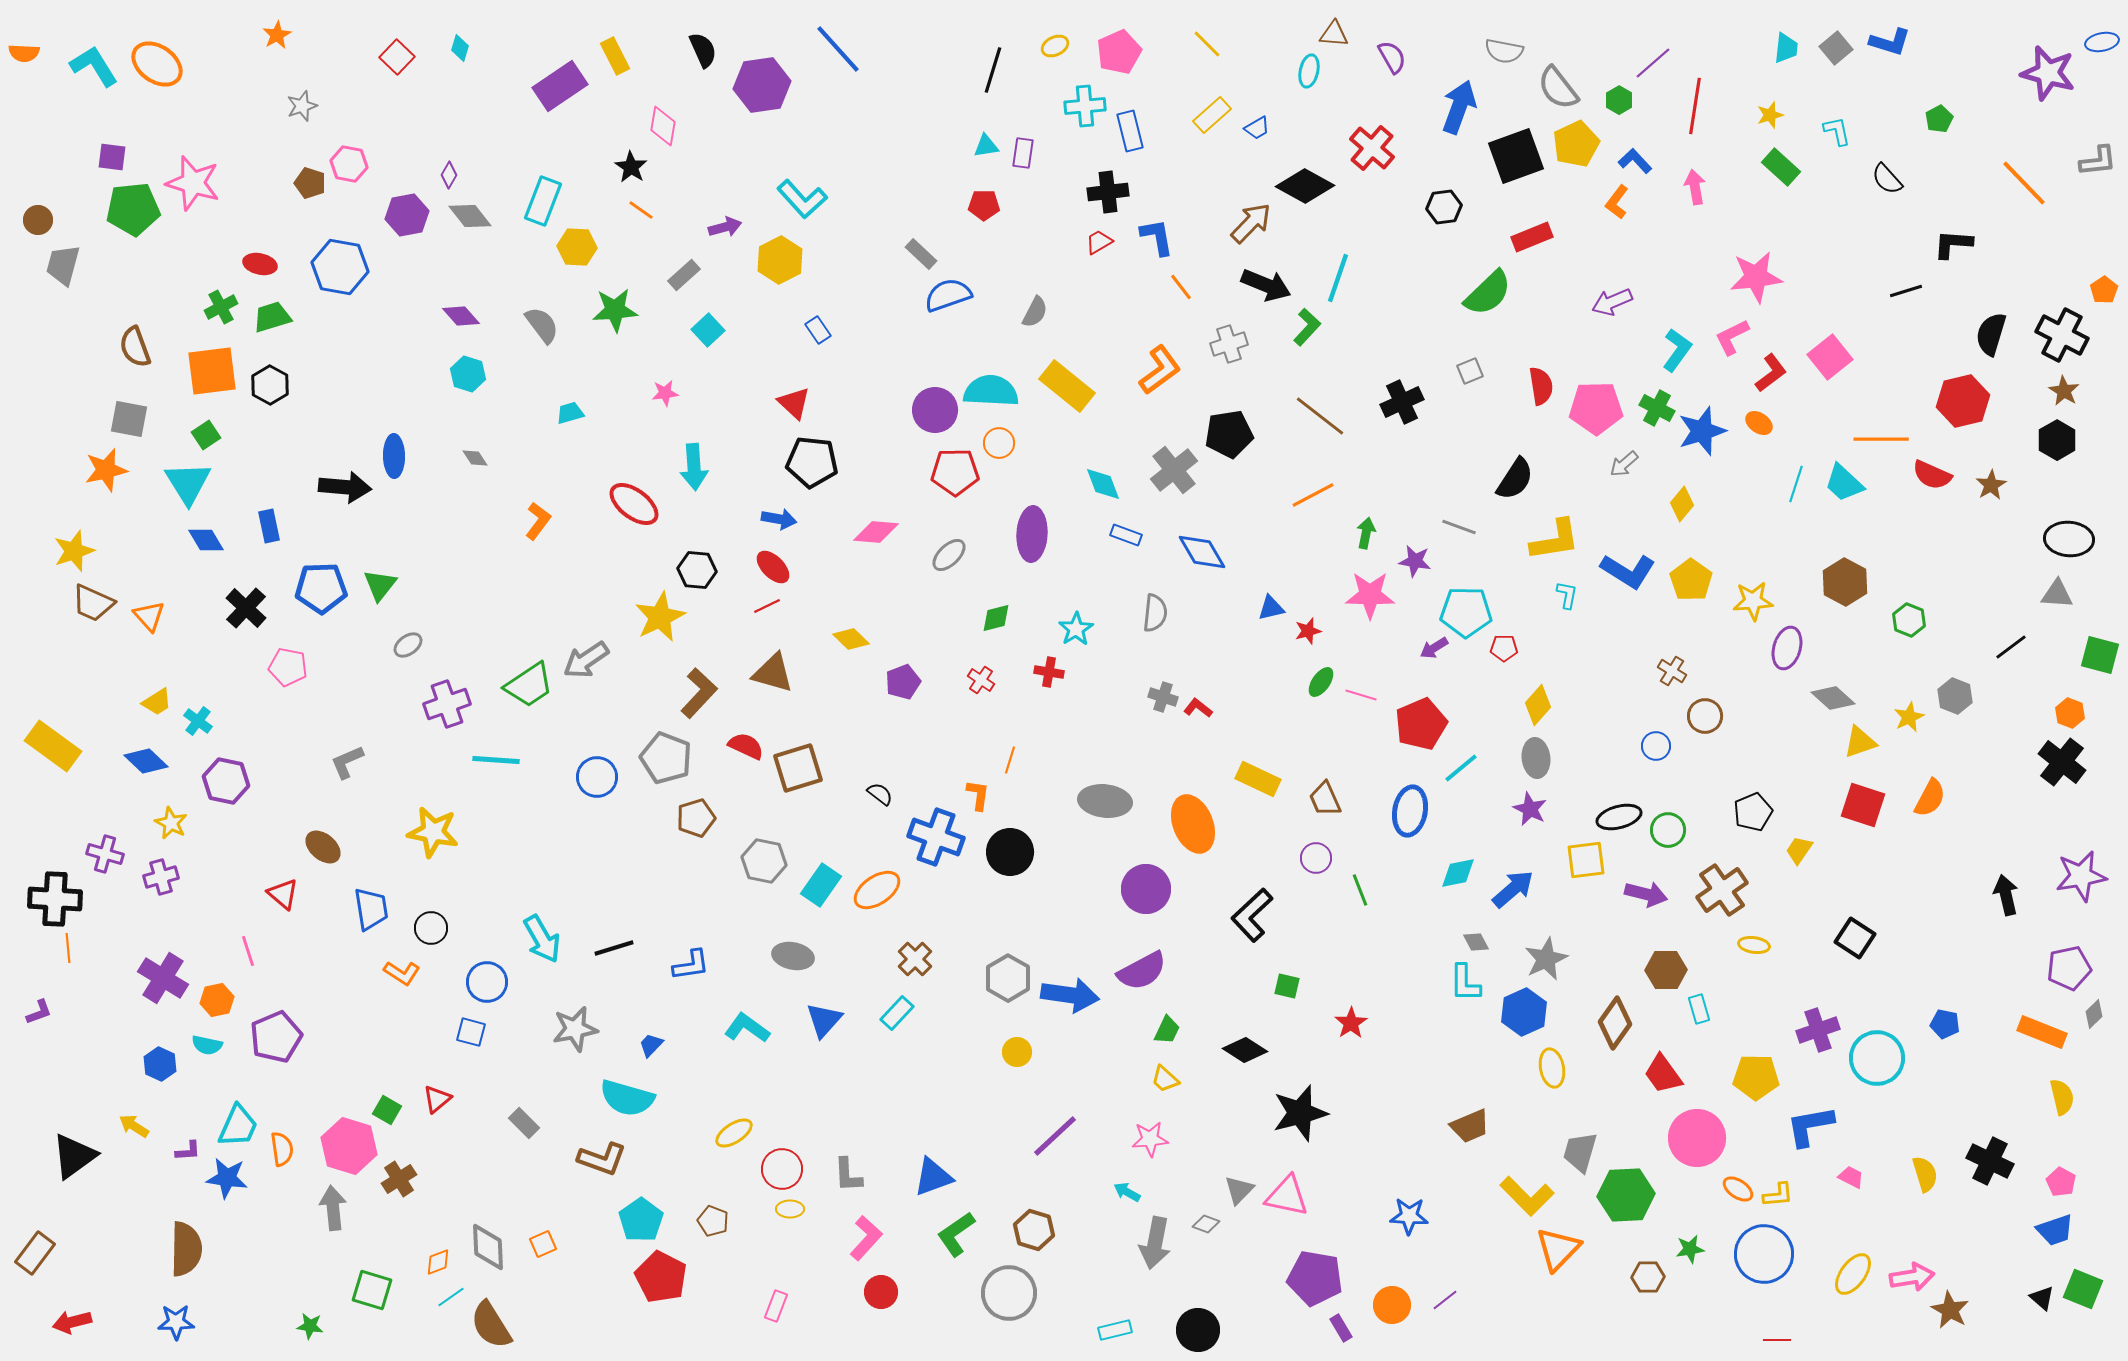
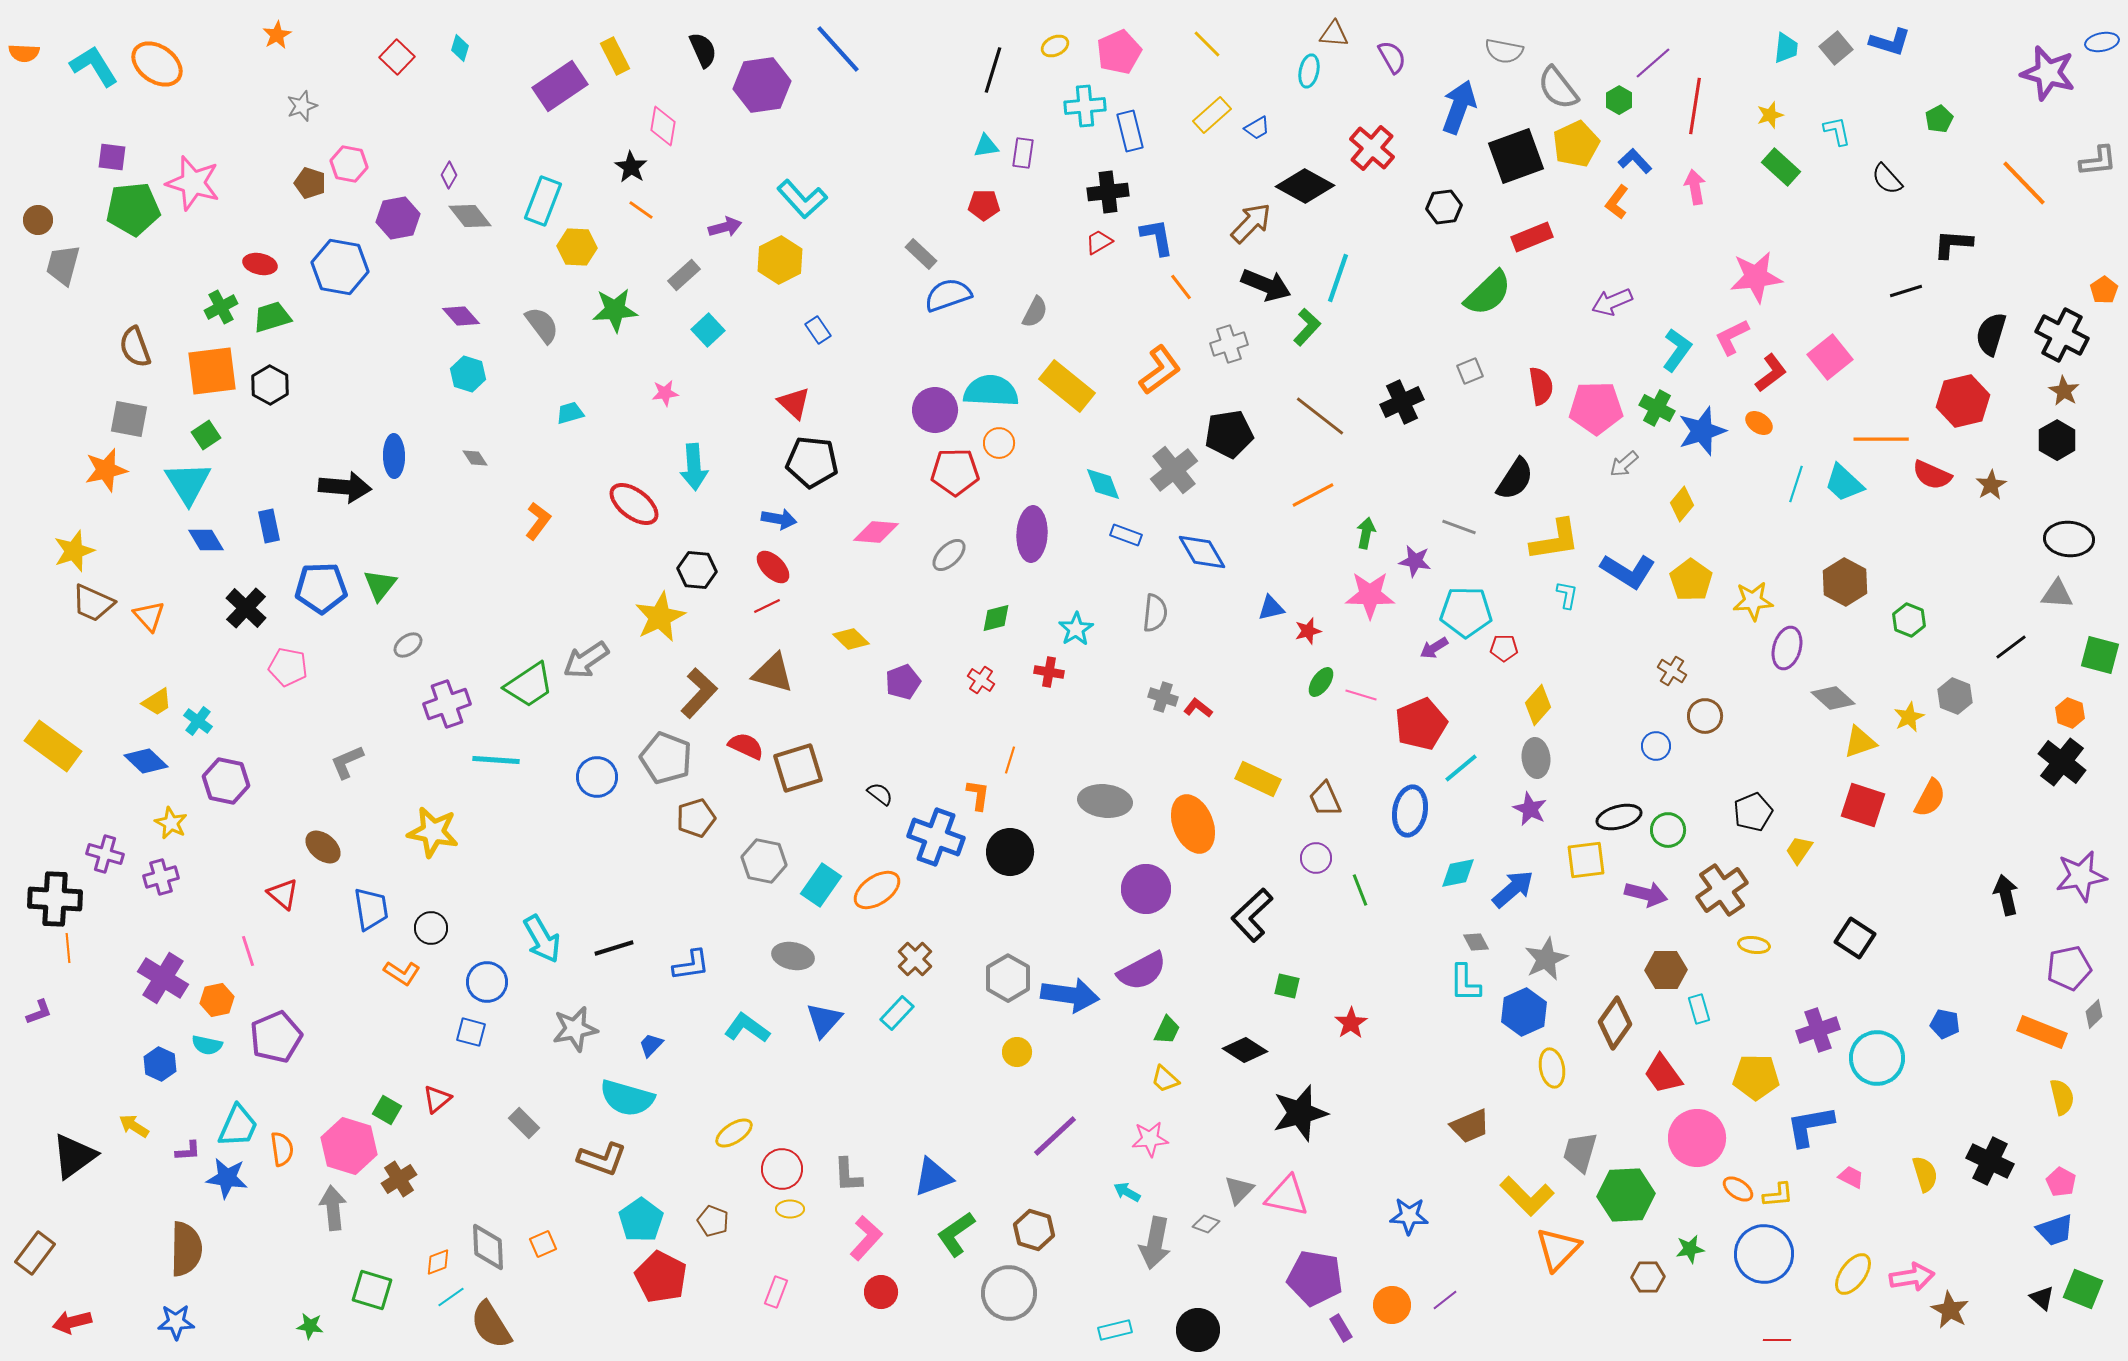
purple hexagon at (407, 215): moved 9 px left, 3 px down
pink rectangle at (776, 1306): moved 14 px up
